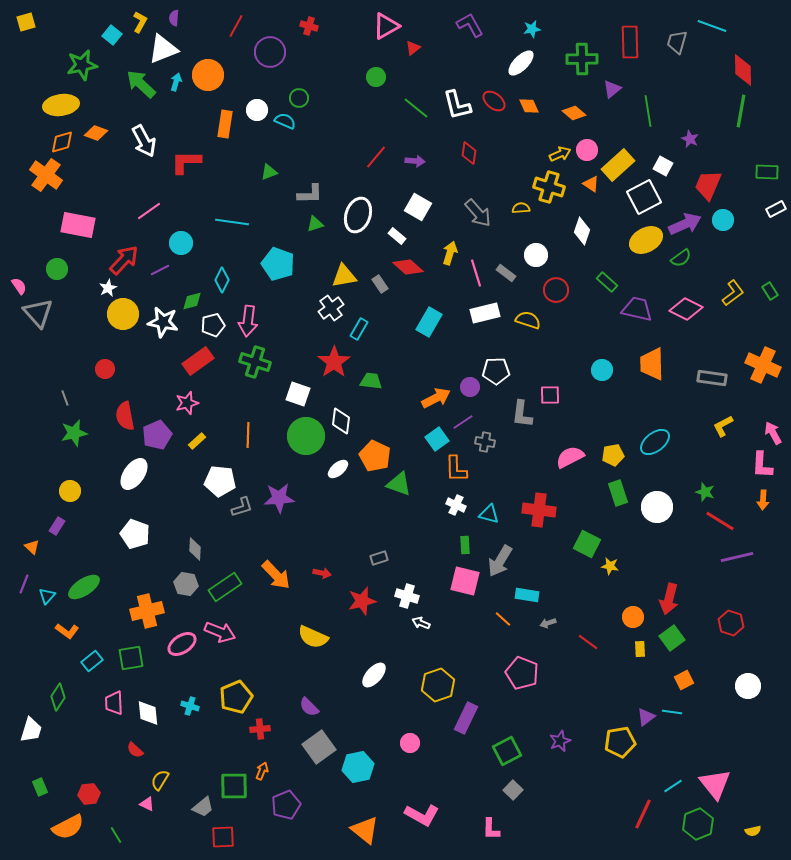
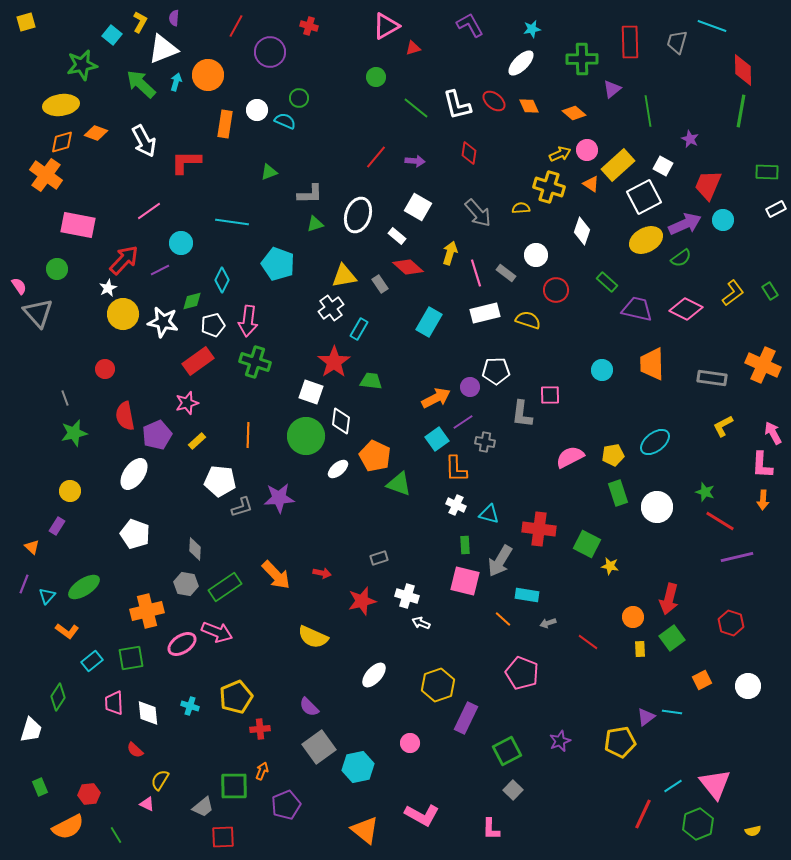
red triangle at (413, 48): rotated 21 degrees clockwise
white square at (298, 394): moved 13 px right, 2 px up
red cross at (539, 510): moved 19 px down
pink arrow at (220, 632): moved 3 px left
orange square at (684, 680): moved 18 px right
